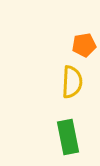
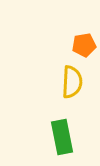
green rectangle: moved 6 px left
